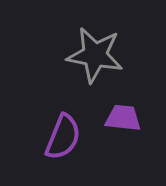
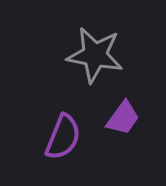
purple trapezoid: rotated 120 degrees clockwise
